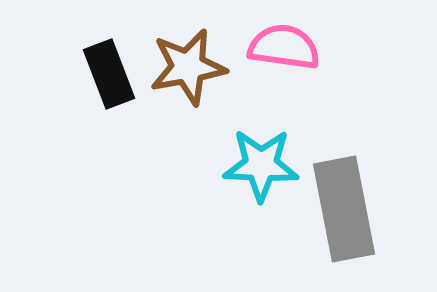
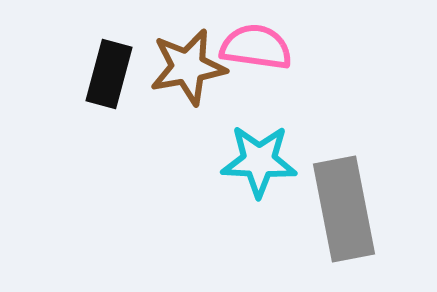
pink semicircle: moved 28 px left
black rectangle: rotated 36 degrees clockwise
cyan star: moved 2 px left, 4 px up
